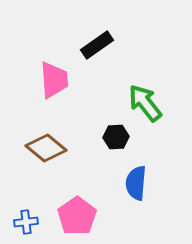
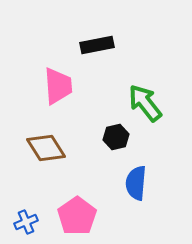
black rectangle: rotated 24 degrees clockwise
pink trapezoid: moved 4 px right, 6 px down
black hexagon: rotated 10 degrees counterclockwise
brown diamond: rotated 18 degrees clockwise
blue cross: rotated 15 degrees counterclockwise
